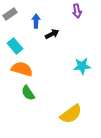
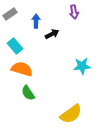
purple arrow: moved 3 px left, 1 px down
